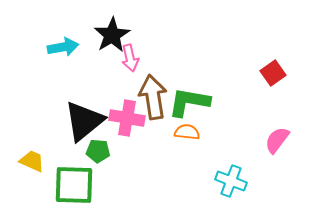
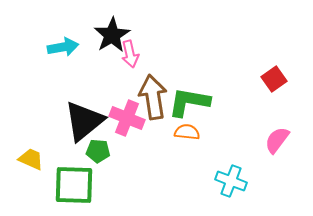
pink arrow: moved 4 px up
red square: moved 1 px right, 6 px down
pink cross: rotated 12 degrees clockwise
yellow trapezoid: moved 1 px left, 2 px up
